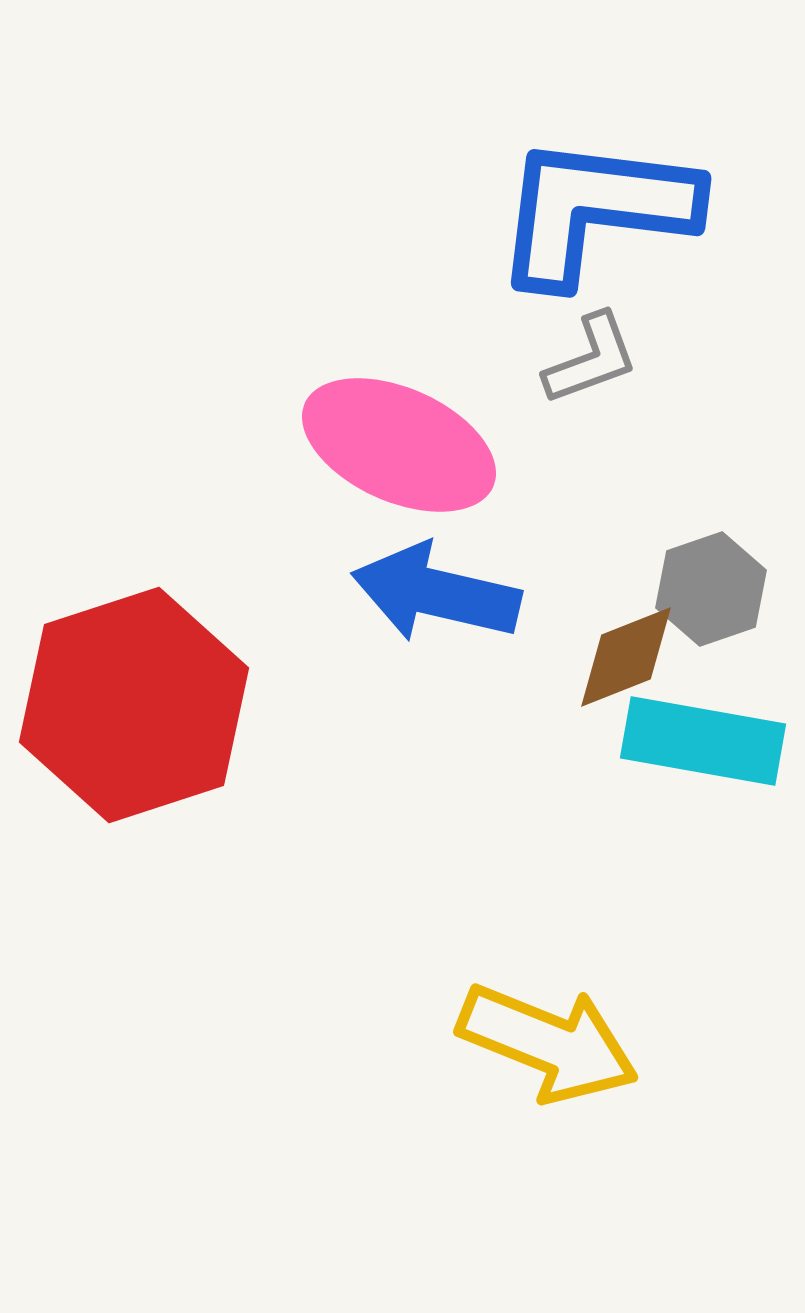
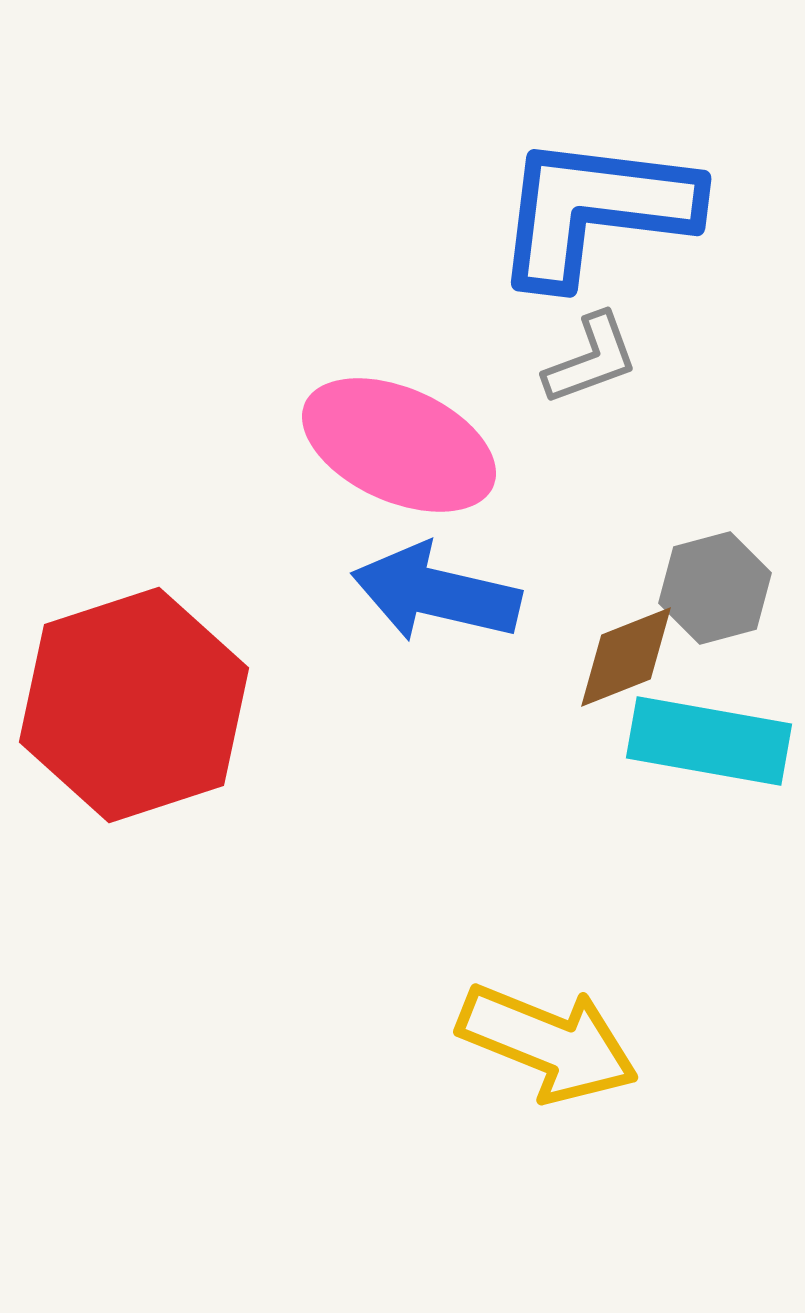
gray hexagon: moved 4 px right, 1 px up; rotated 4 degrees clockwise
cyan rectangle: moved 6 px right
